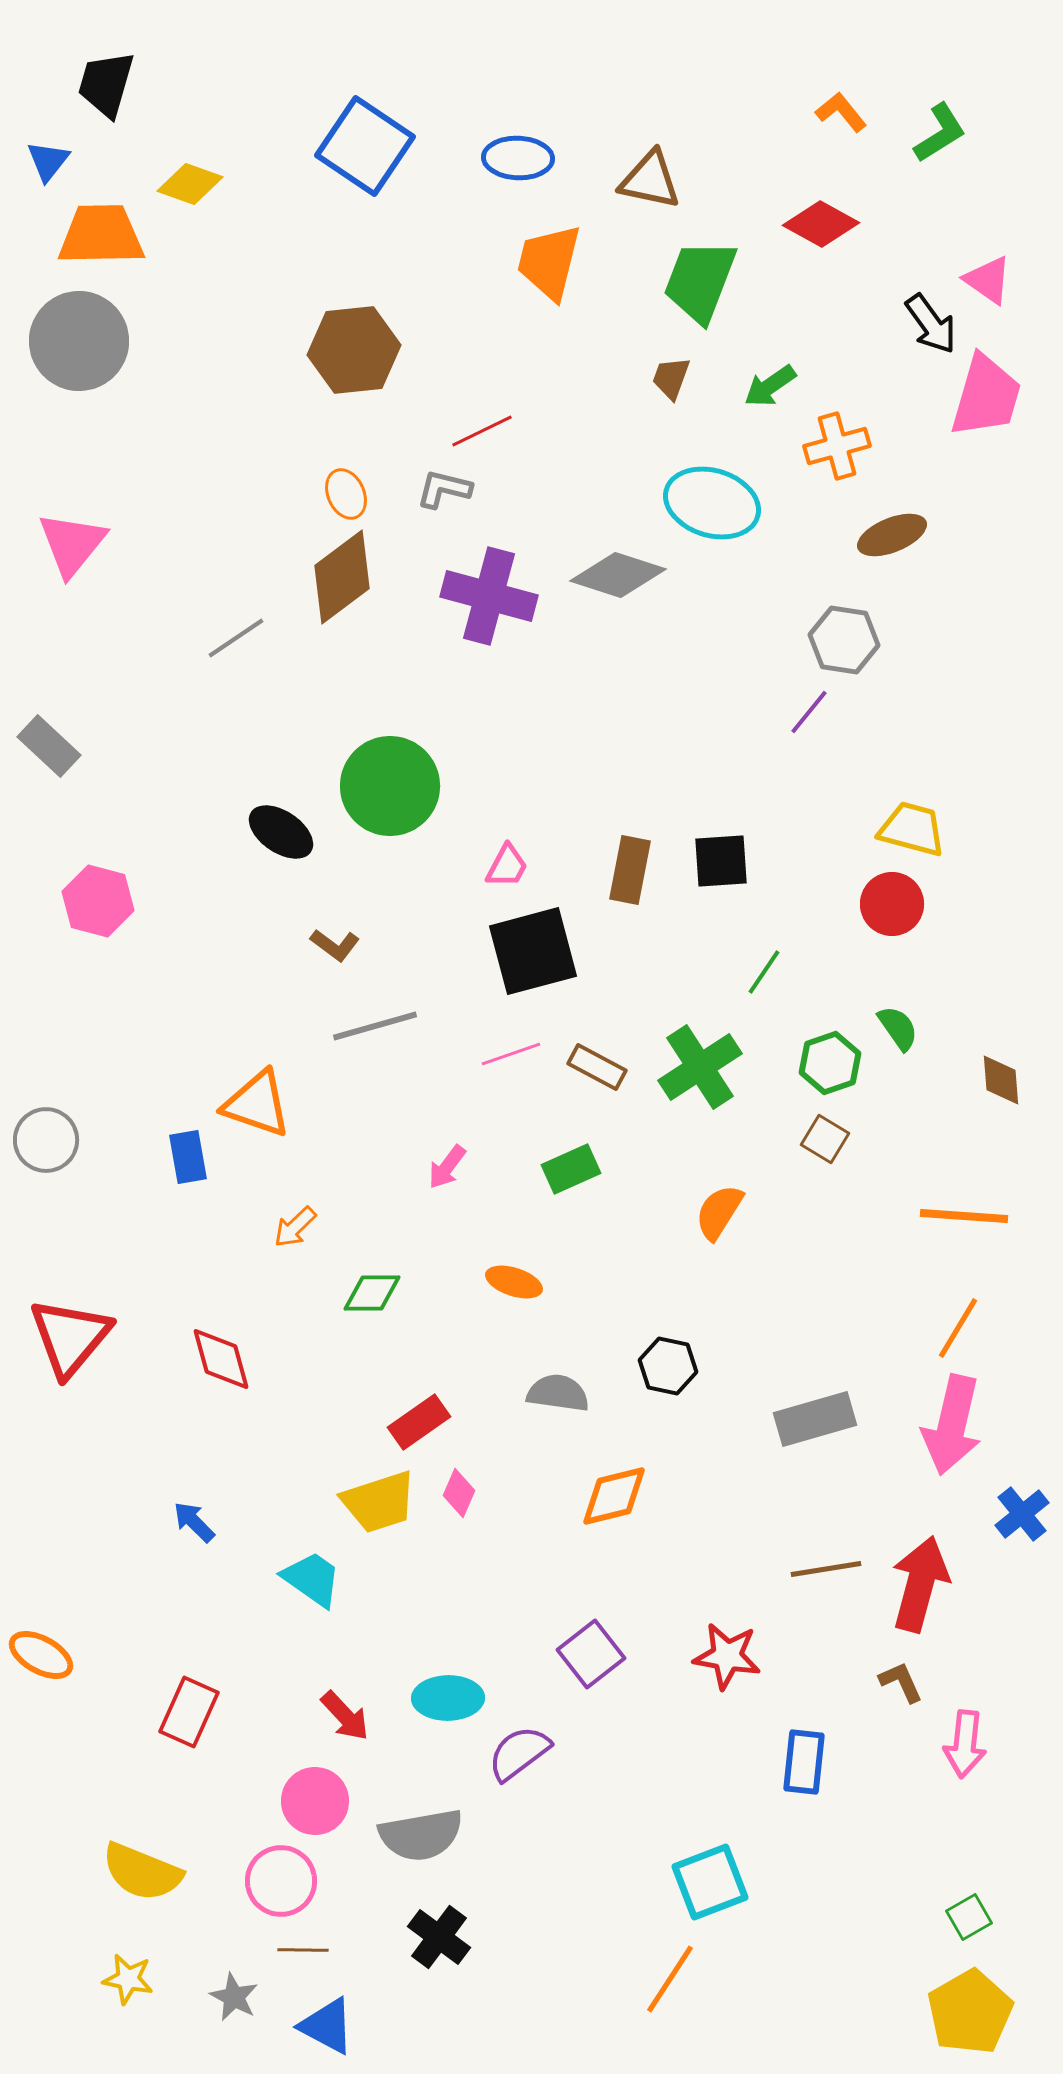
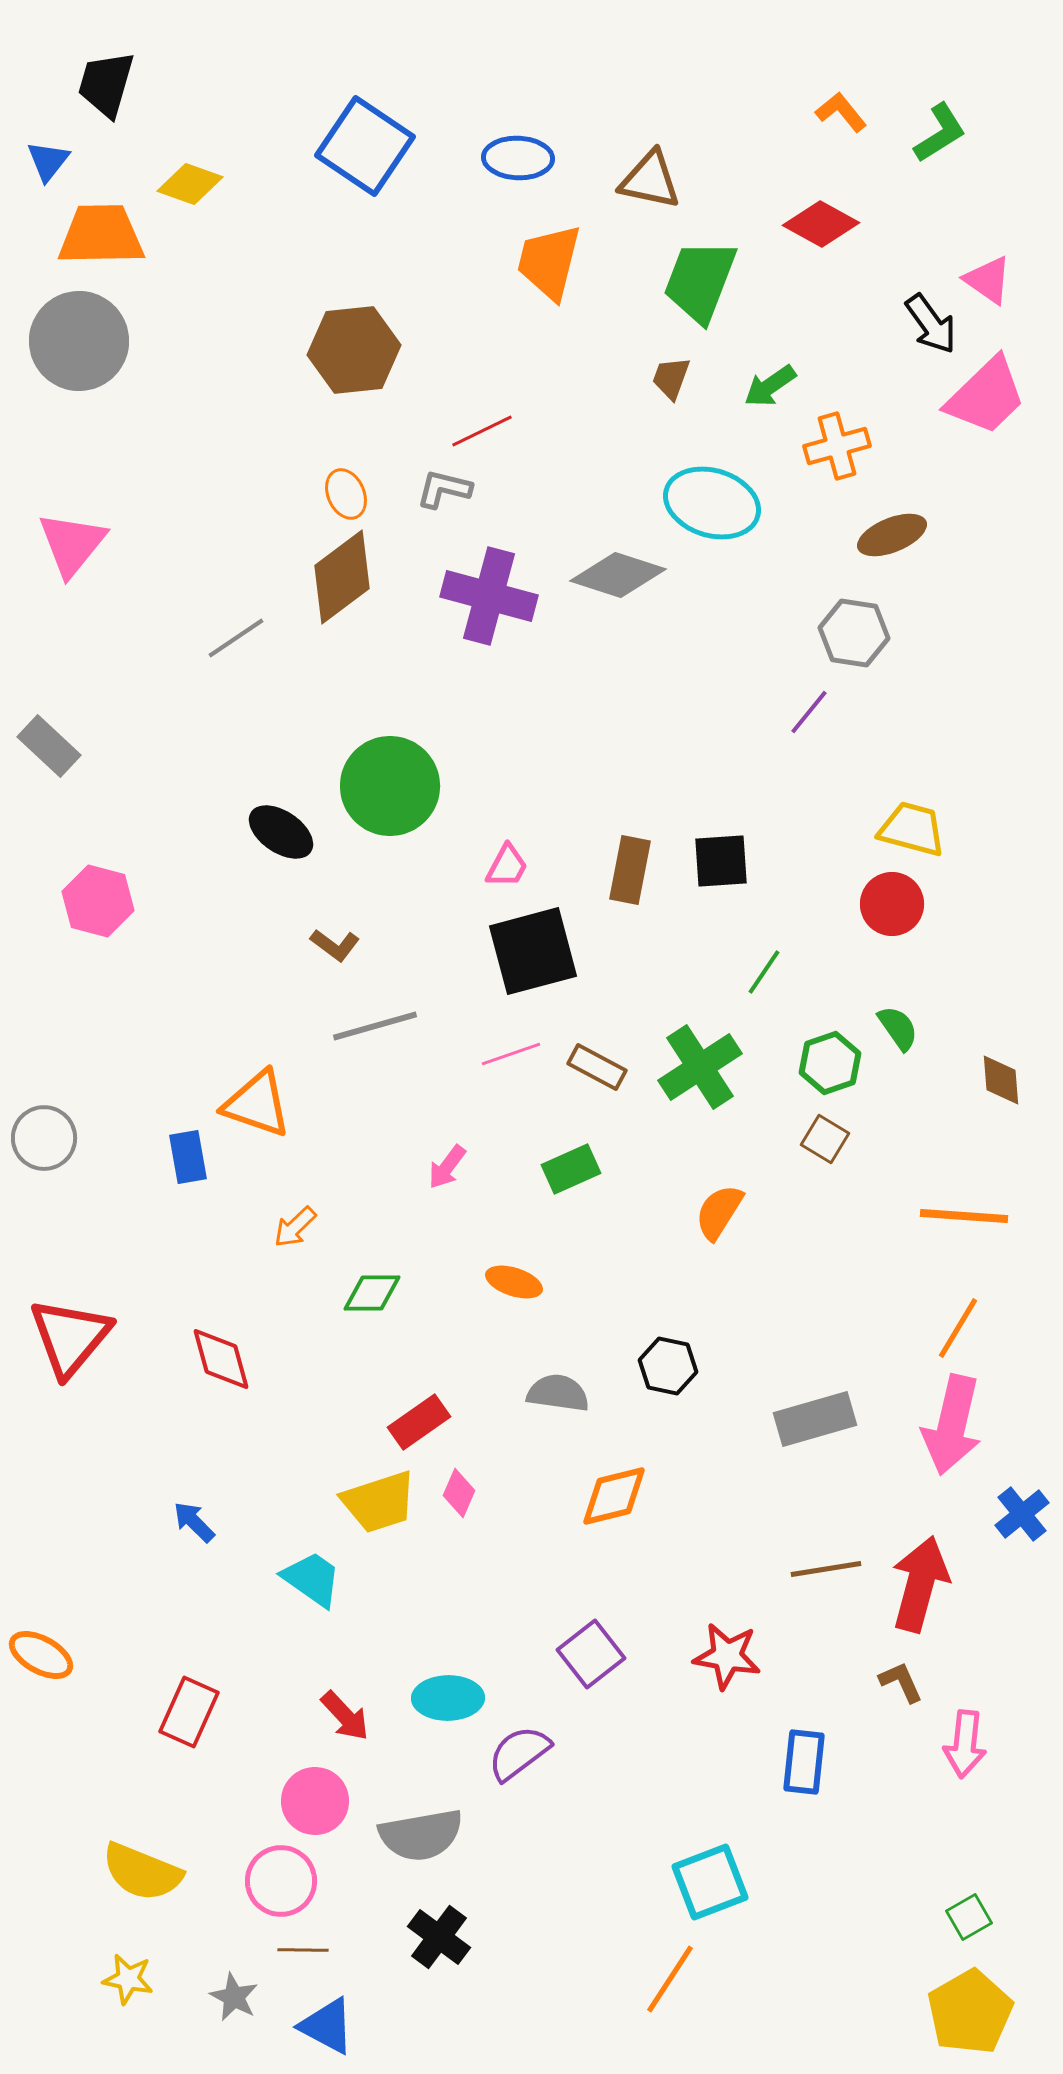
pink trapezoid at (986, 396): rotated 30 degrees clockwise
gray hexagon at (844, 640): moved 10 px right, 7 px up
gray circle at (46, 1140): moved 2 px left, 2 px up
